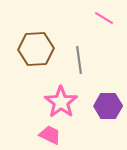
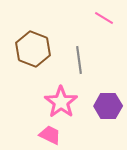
brown hexagon: moved 3 px left; rotated 24 degrees clockwise
